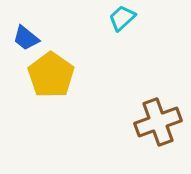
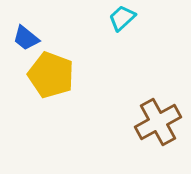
yellow pentagon: rotated 15 degrees counterclockwise
brown cross: rotated 9 degrees counterclockwise
